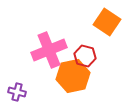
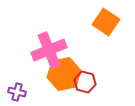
orange square: moved 1 px left
red hexagon: moved 26 px down
orange hexagon: moved 9 px left, 2 px up
